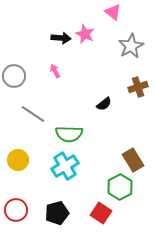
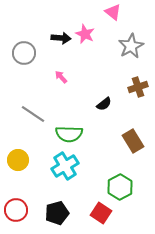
pink arrow: moved 6 px right, 6 px down; rotated 16 degrees counterclockwise
gray circle: moved 10 px right, 23 px up
brown rectangle: moved 19 px up
